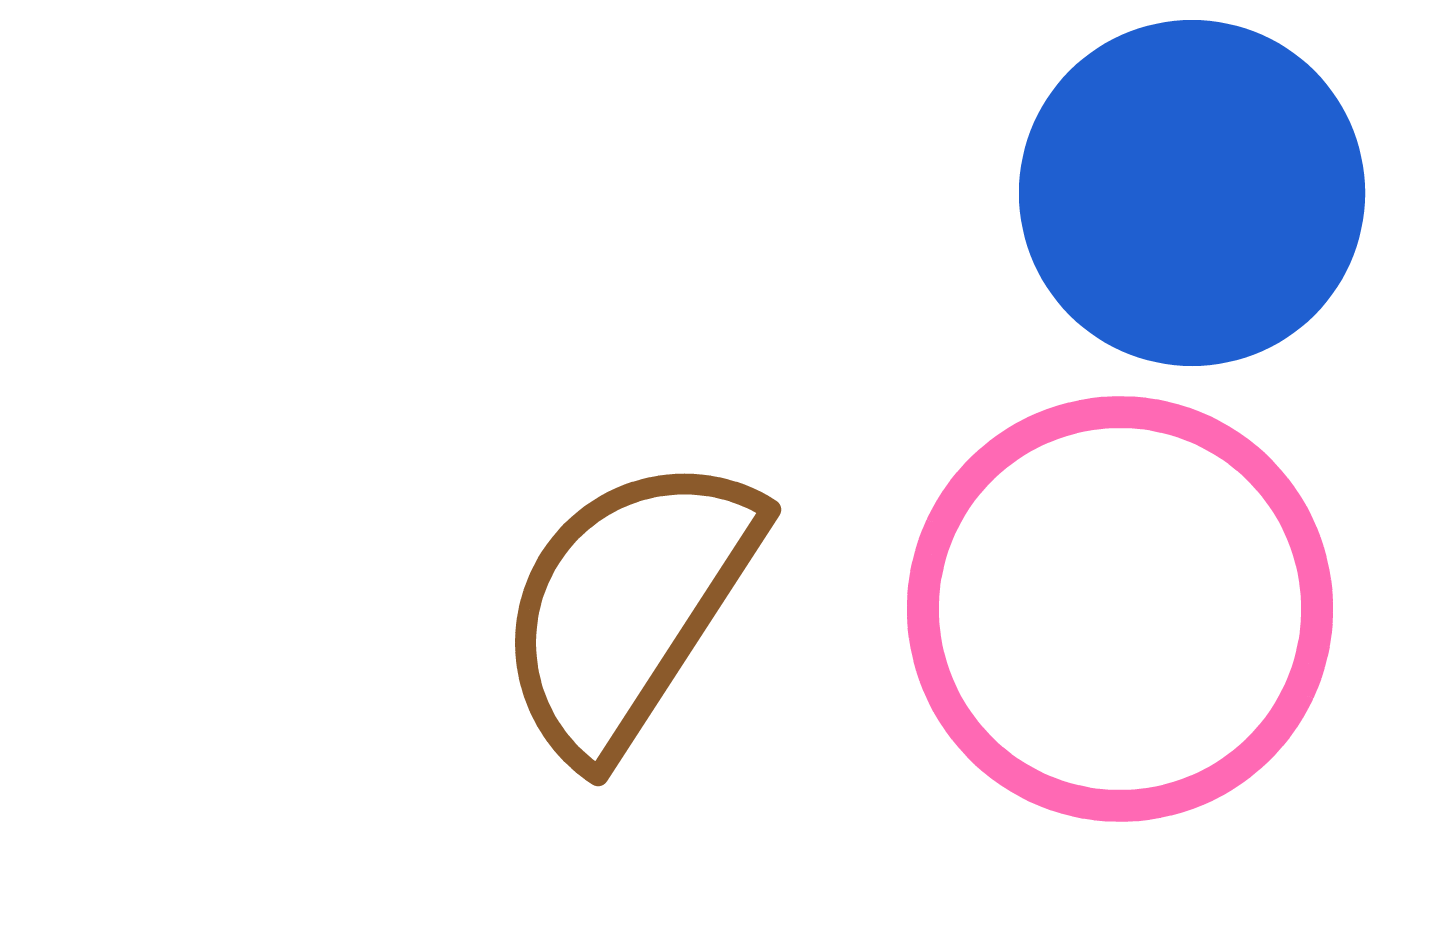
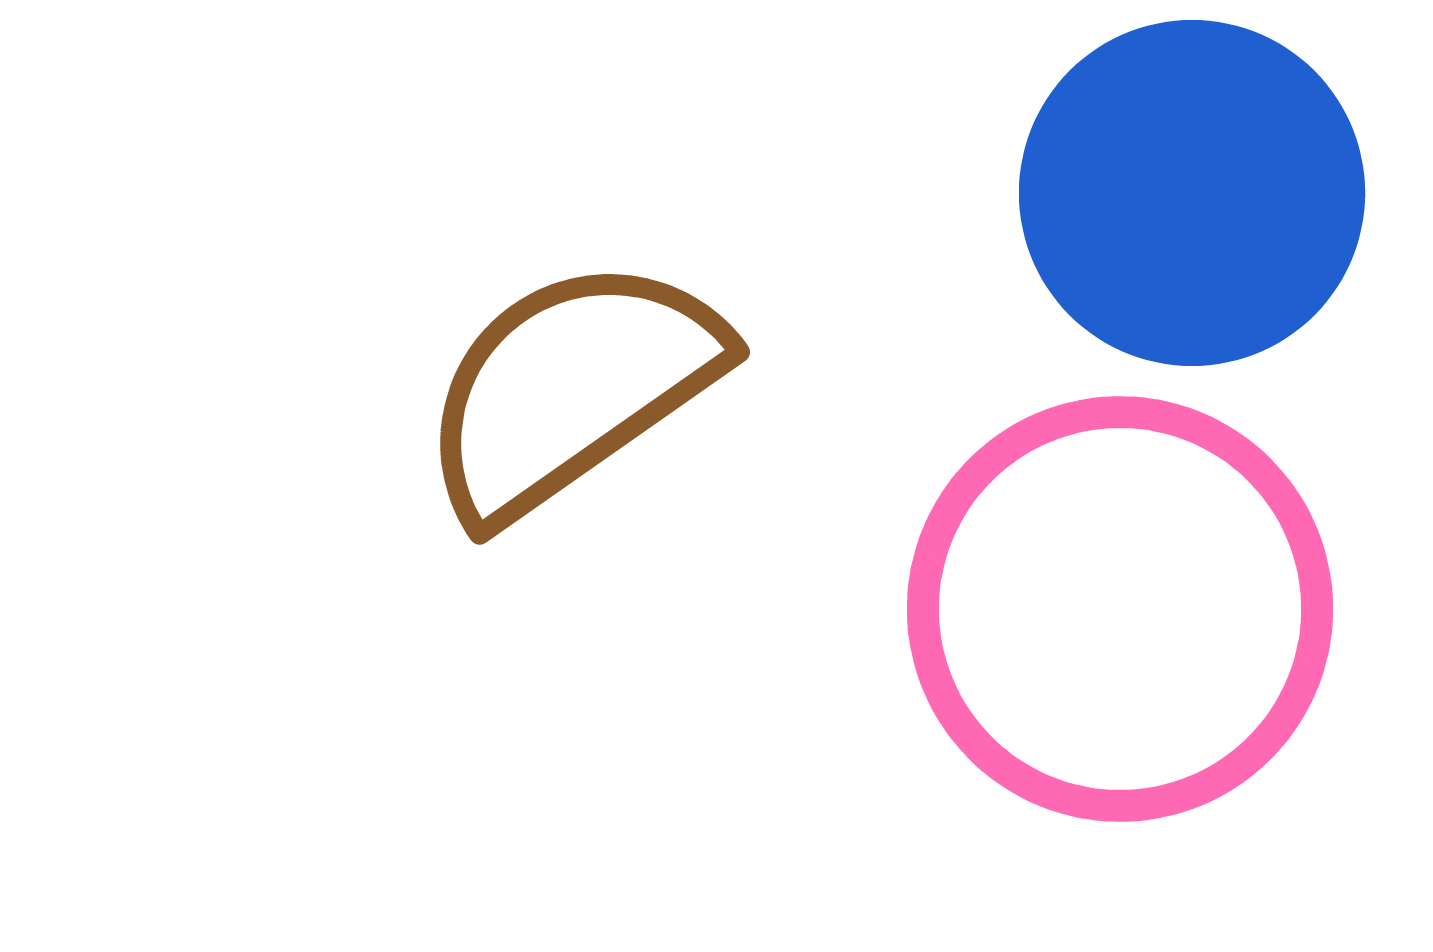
brown semicircle: moved 57 px left, 218 px up; rotated 22 degrees clockwise
